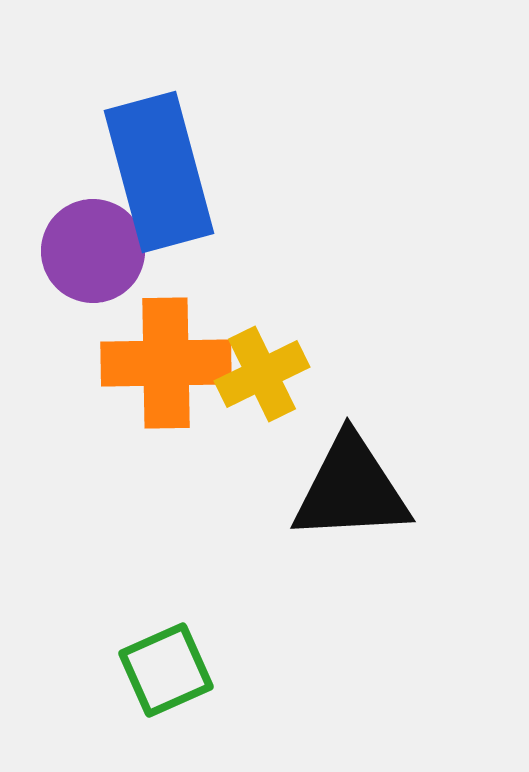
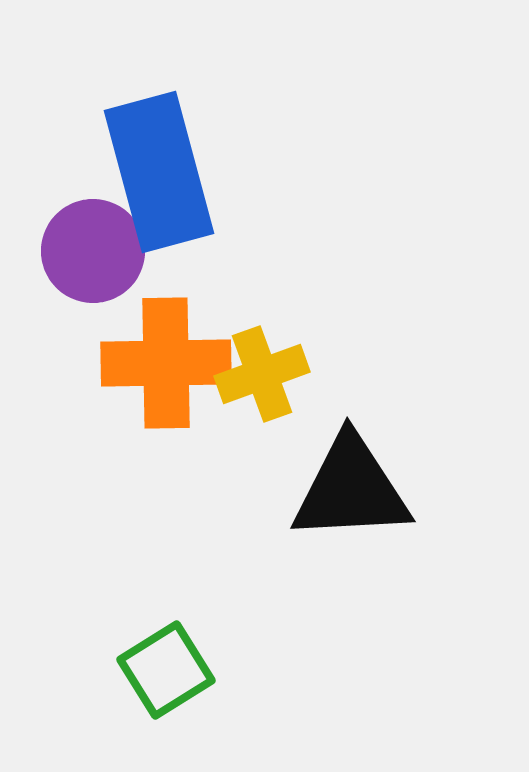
yellow cross: rotated 6 degrees clockwise
green square: rotated 8 degrees counterclockwise
